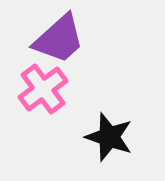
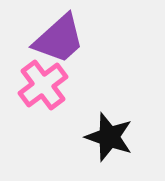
pink cross: moved 4 px up
